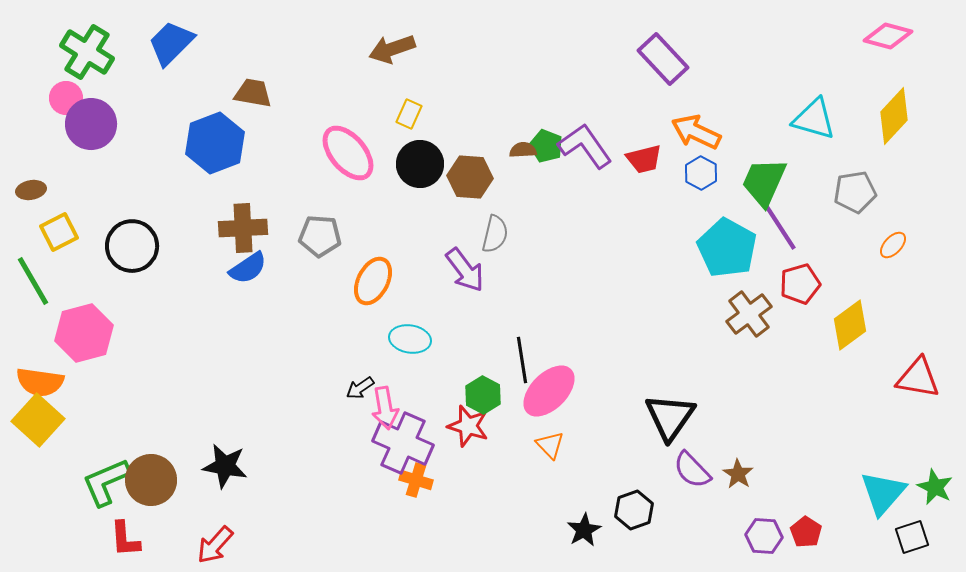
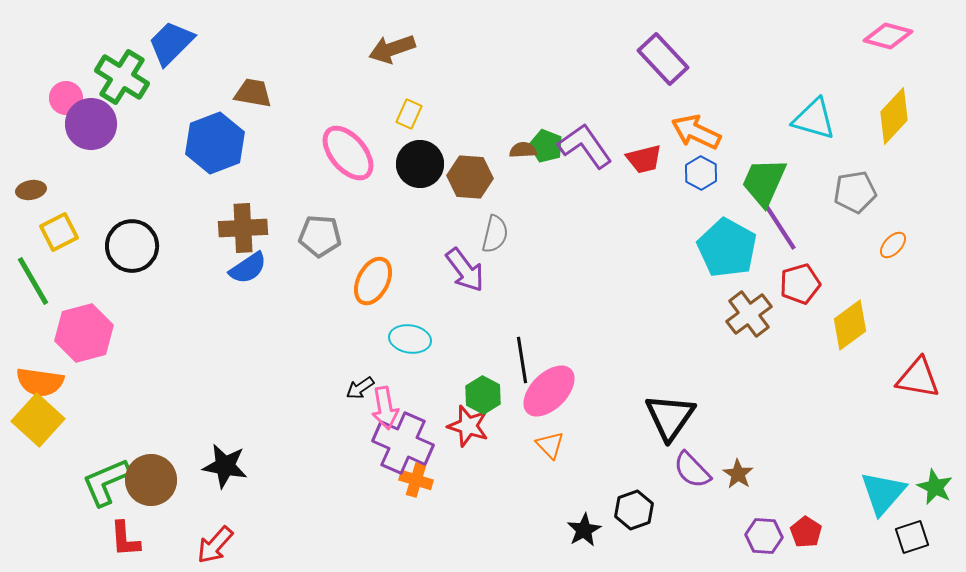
green cross at (87, 52): moved 35 px right, 25 px down
